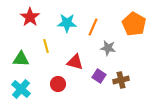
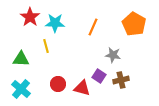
cyan star: moved 12 px left
gray star: moved 5 px right, 7 px down
red triangle: moved 7 px right, 26 px down
